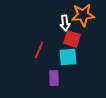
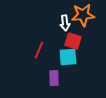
red square: moved 1 px right, 2 px down
